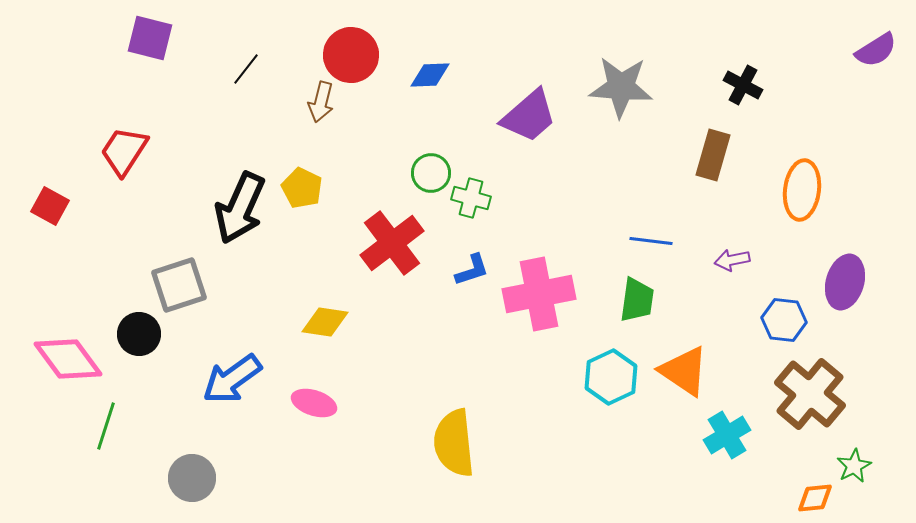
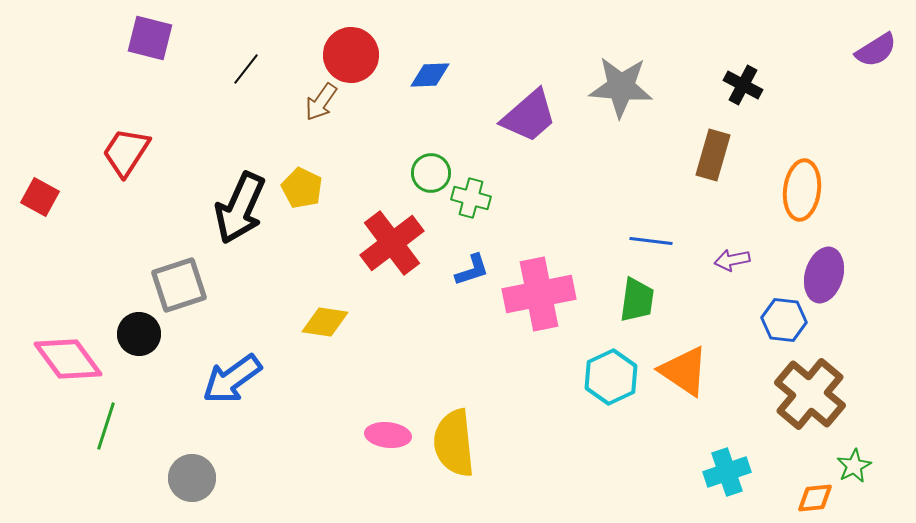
brown arrow: rotated 21 degrees clockwise
red trapezoid: moved 2 px right, 1 px down
red square: moved 10 px left, 9 px up
purple ellipse: moved 21 px left, 7 px up
pink ellipse: moved 74 px right, 32 px down; rotated 12 degrees counterclockwise
cyan cross: moved 37 px down; rotated 12 degrees clockwise
